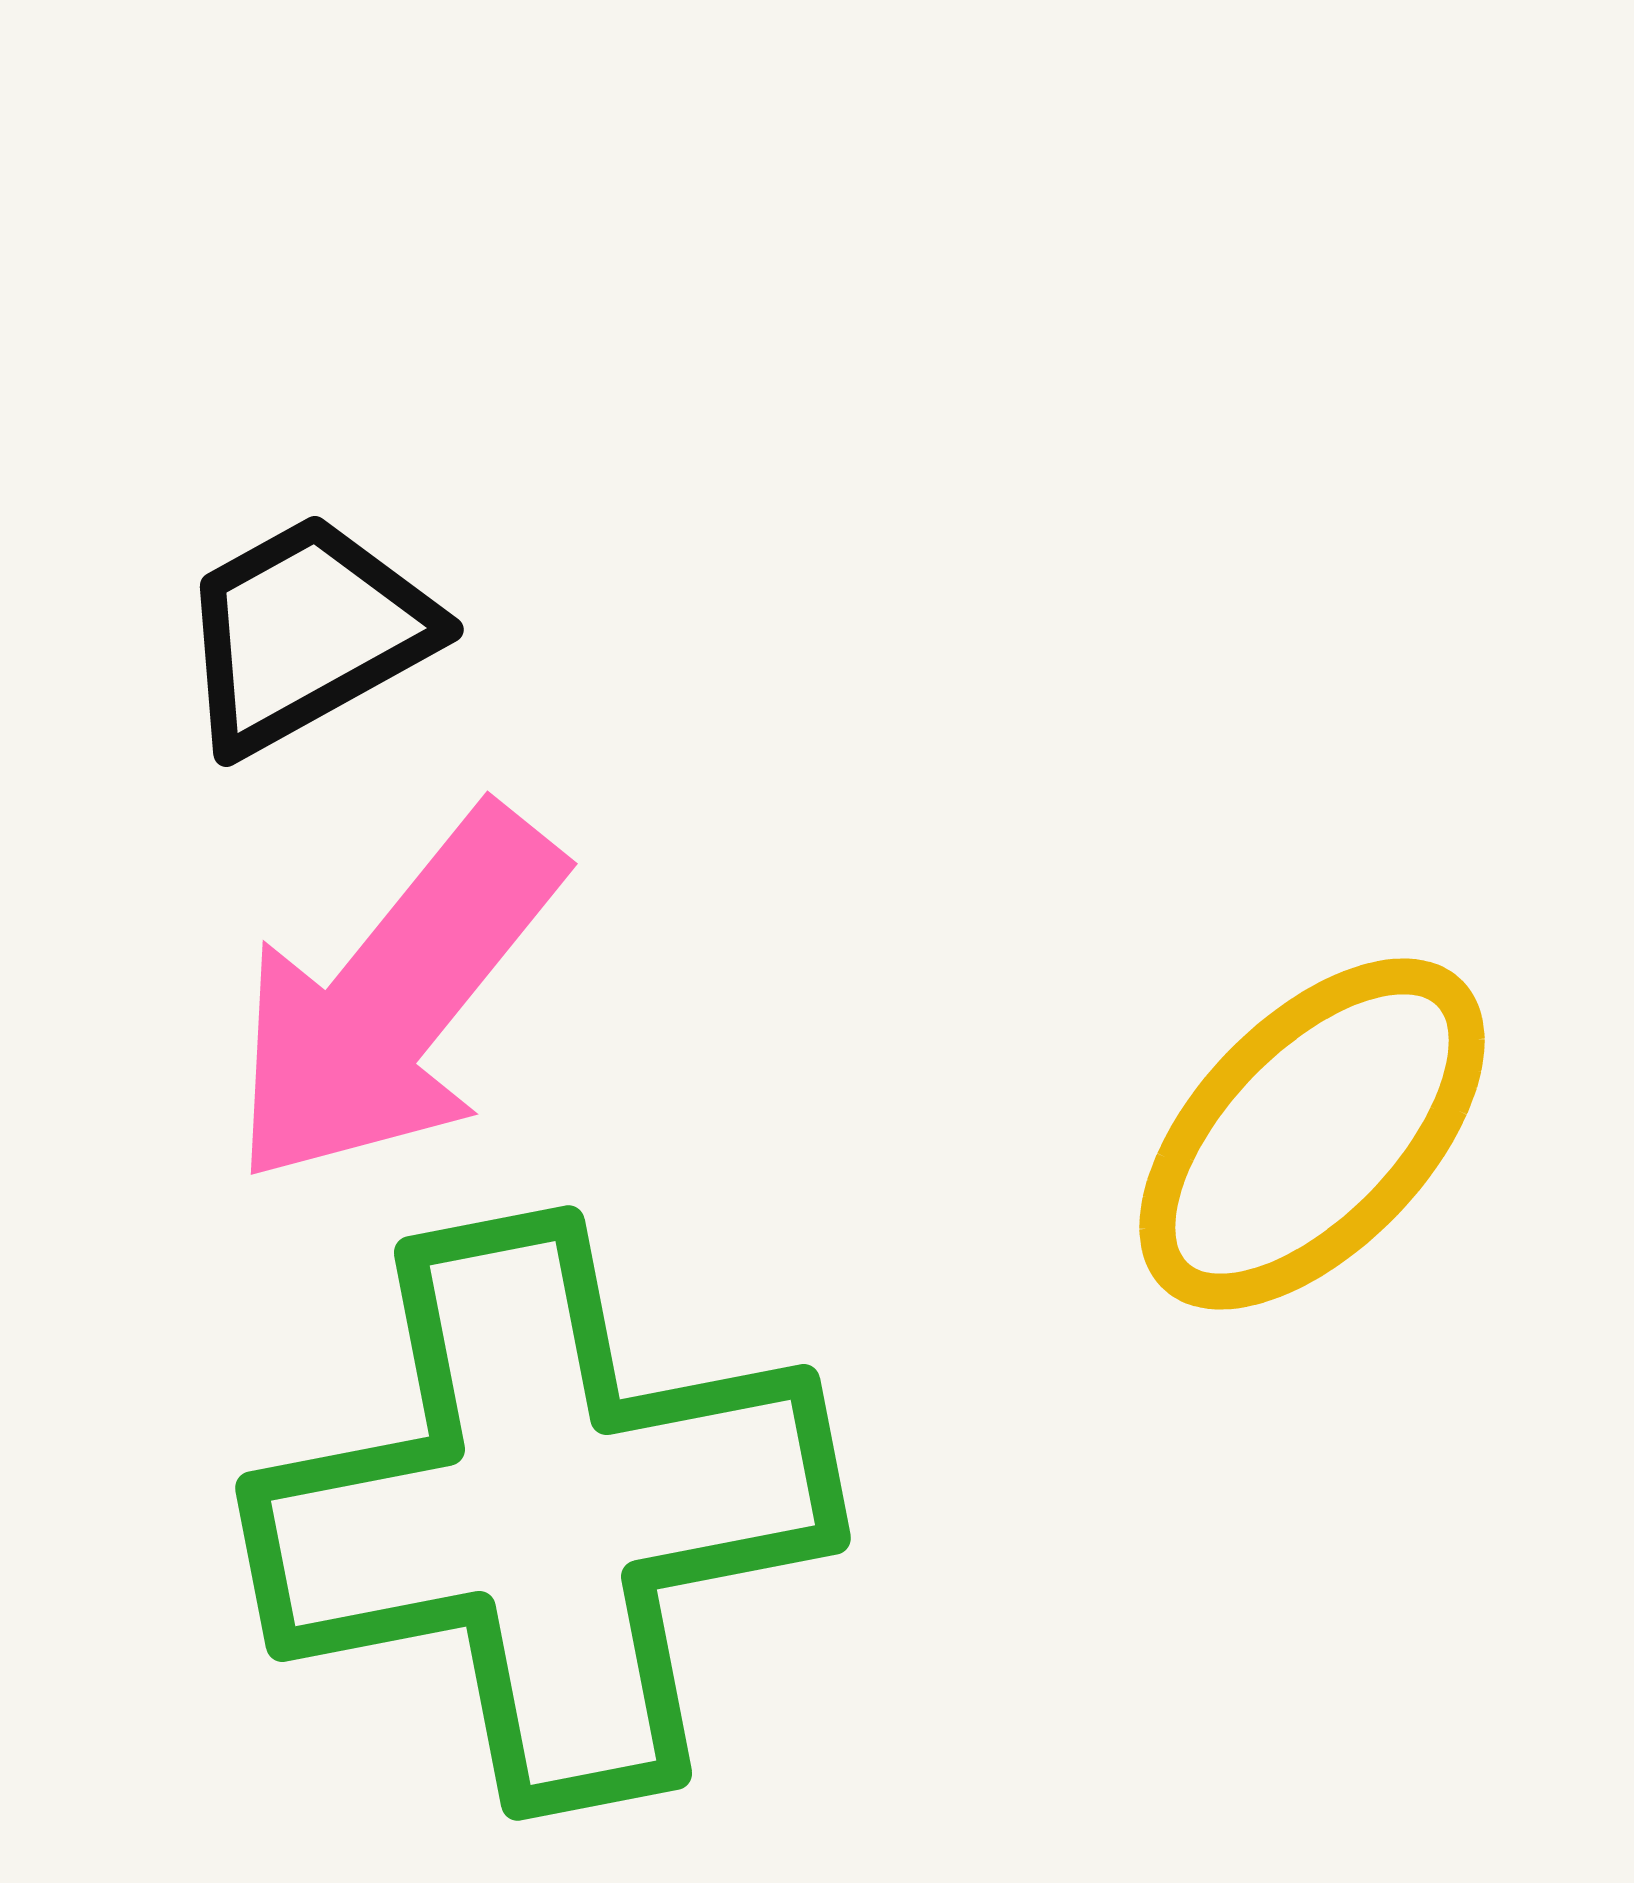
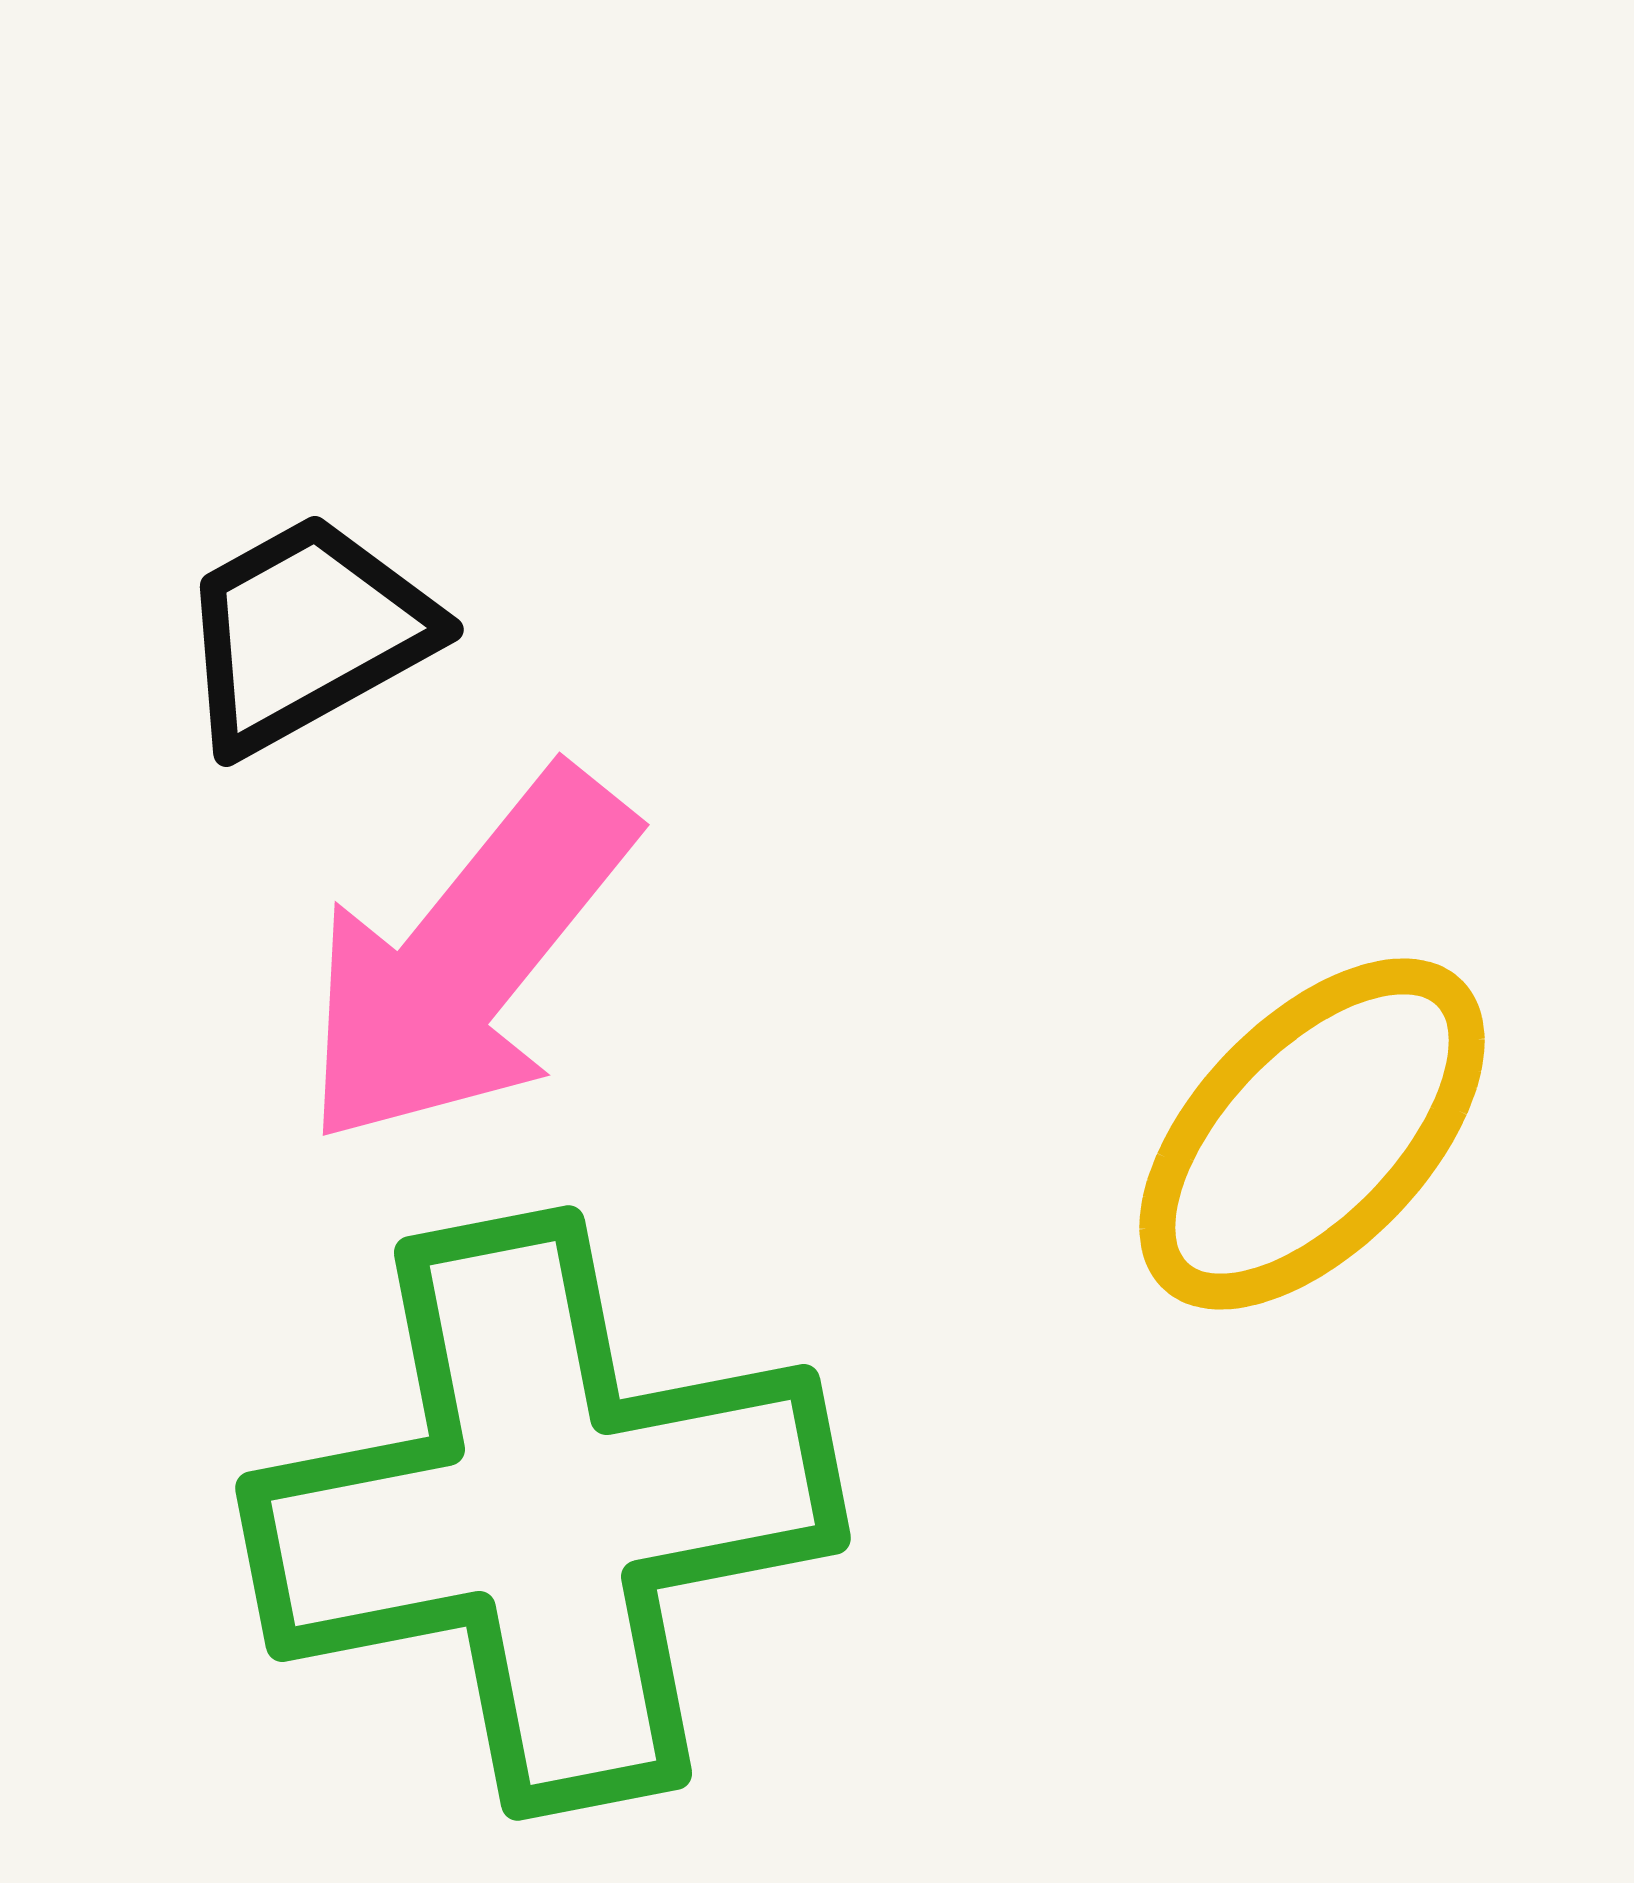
pink arrow: moved 72 px right, 39 px up
